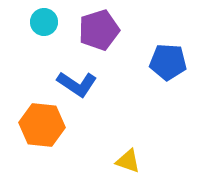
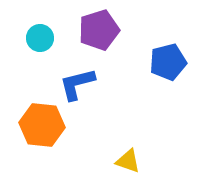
cyan circle: moved 4 px left, 16 px down
blue pentagon: rotated 18 degrees counterclockwise
blue L-shape: rotated 132 degrees clockwise
